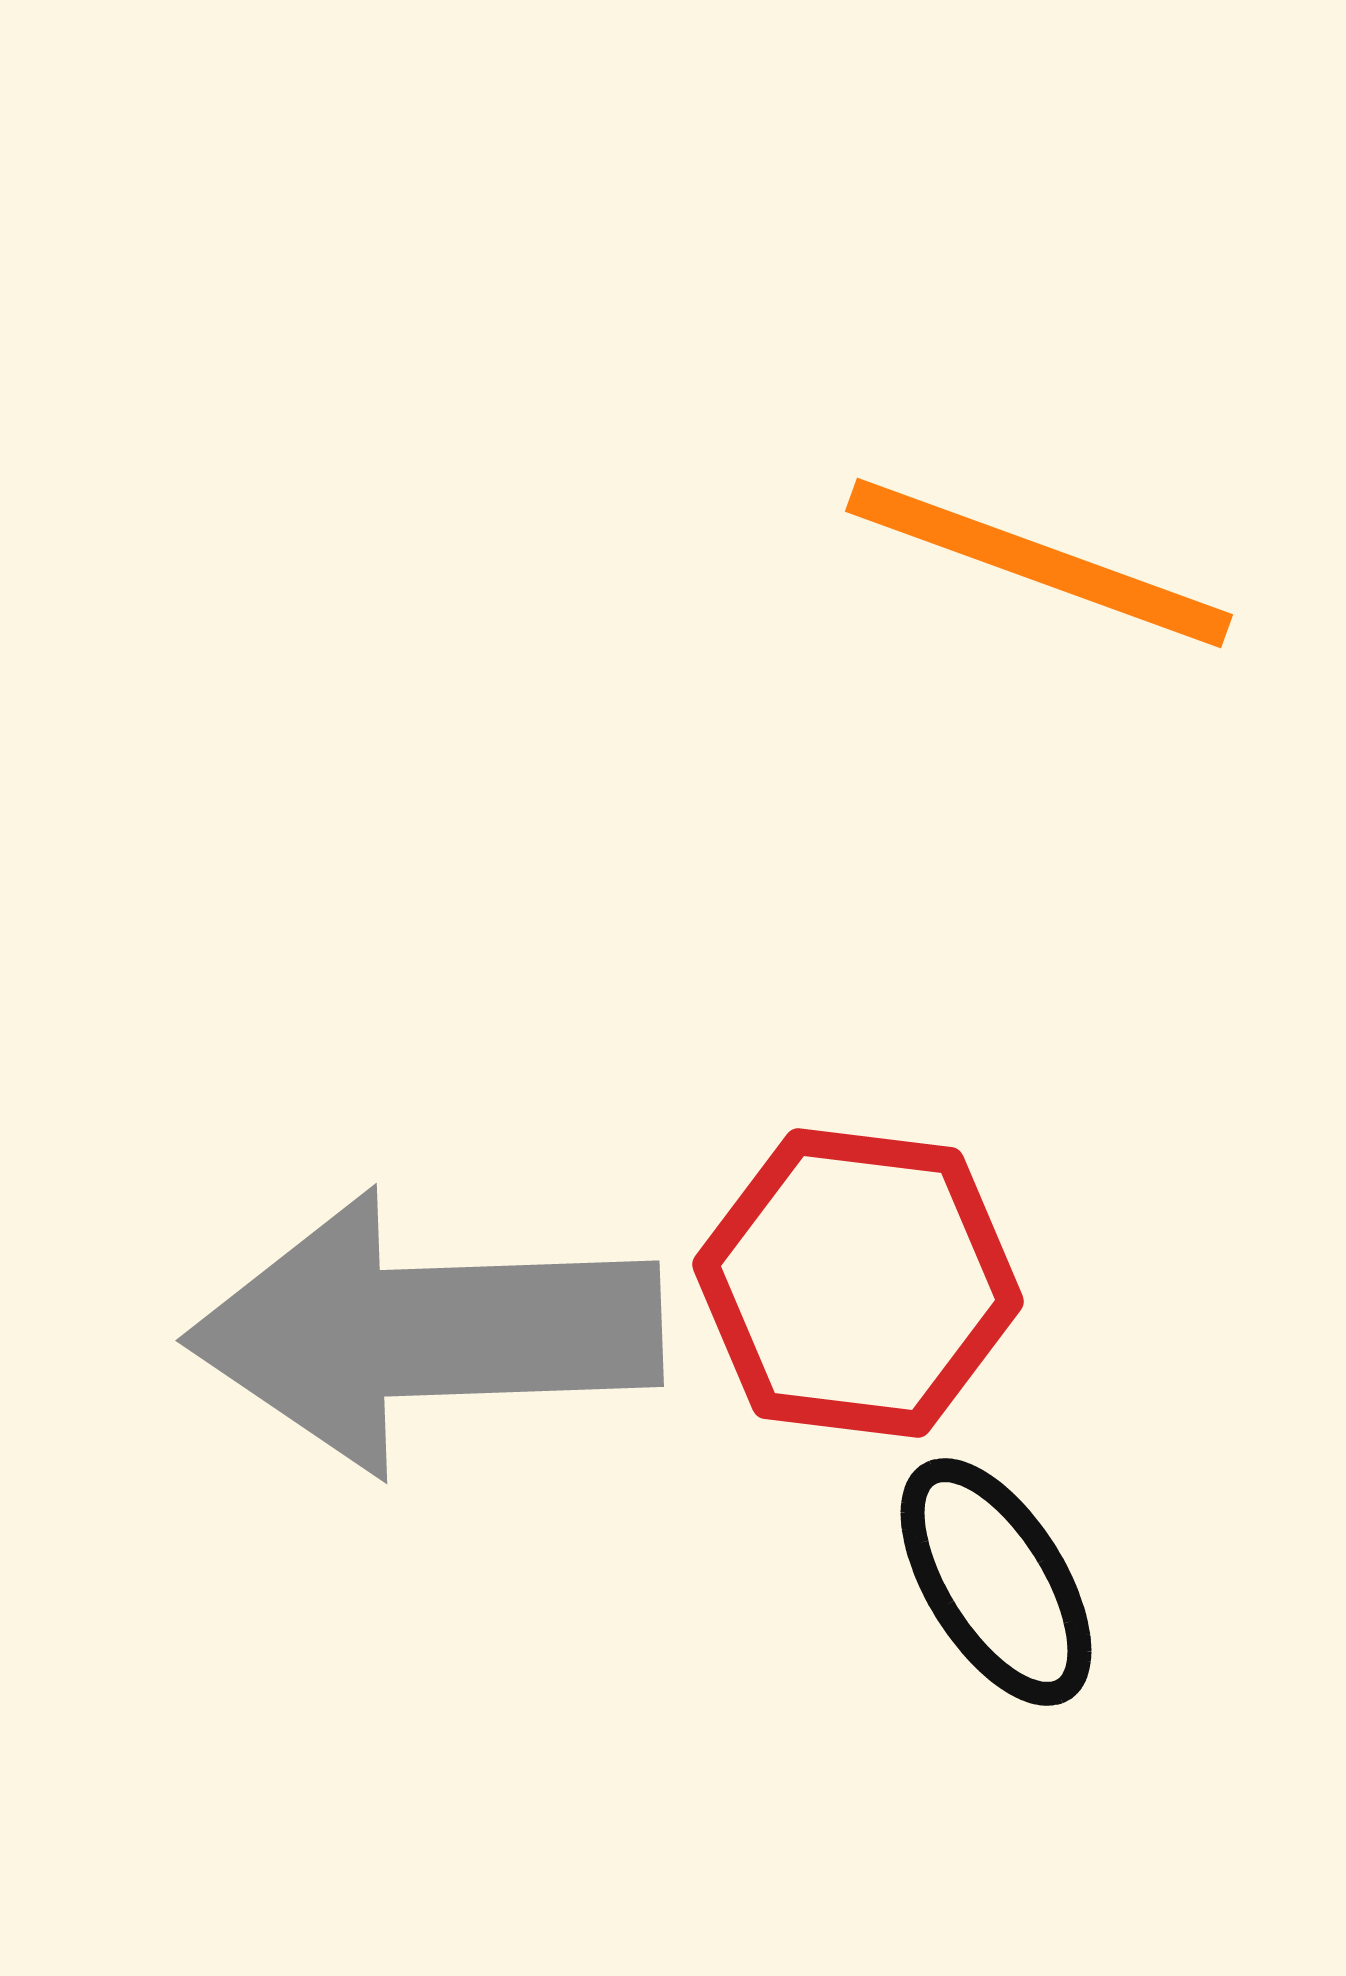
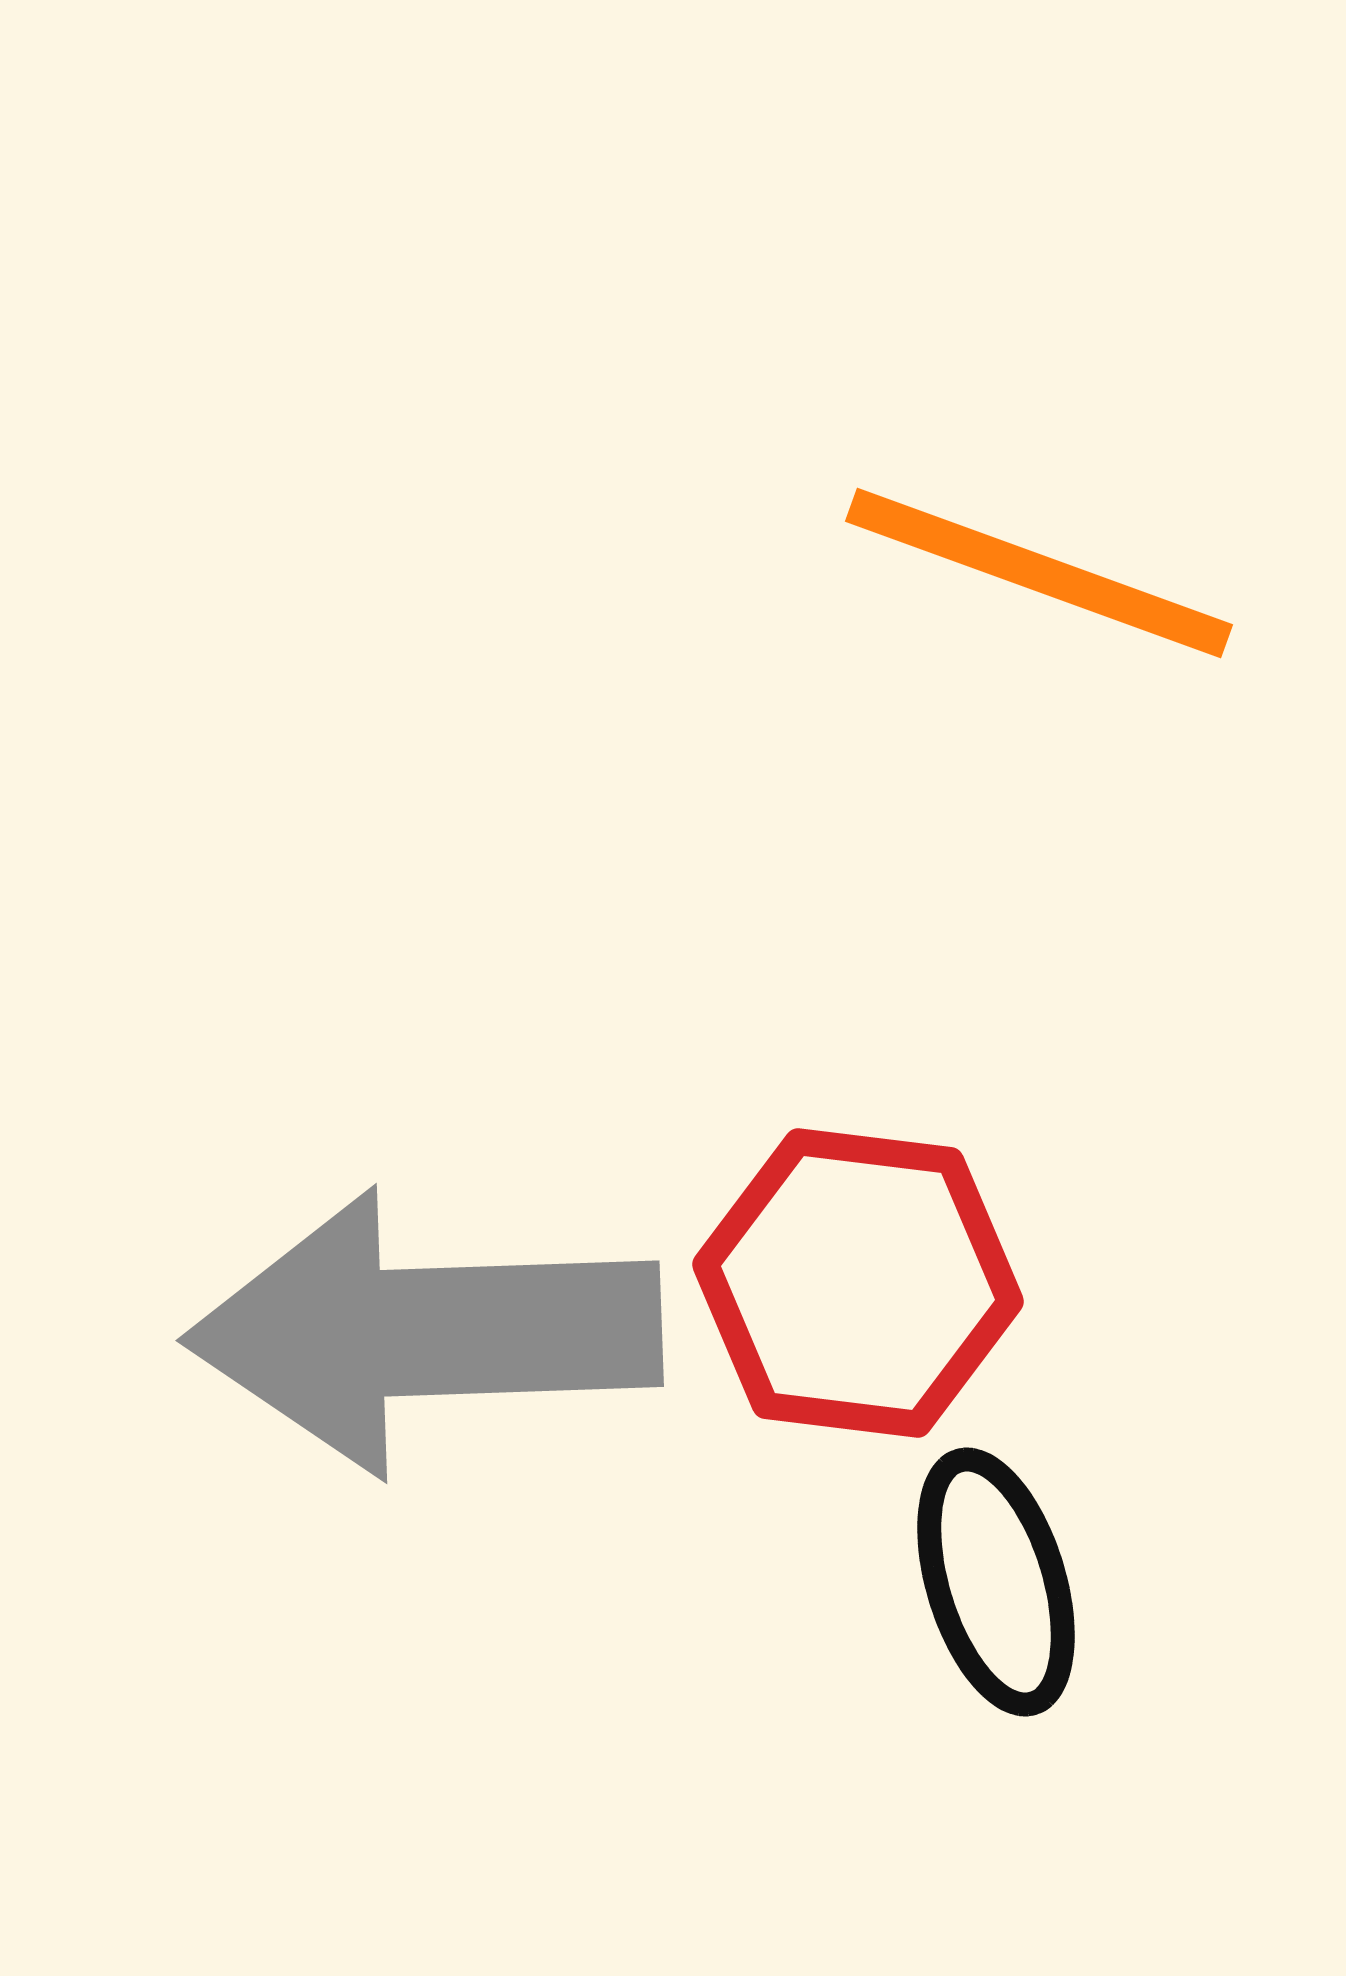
orange line: moved 10 px down
black ellipse: rotated 15 degrees clockwise
